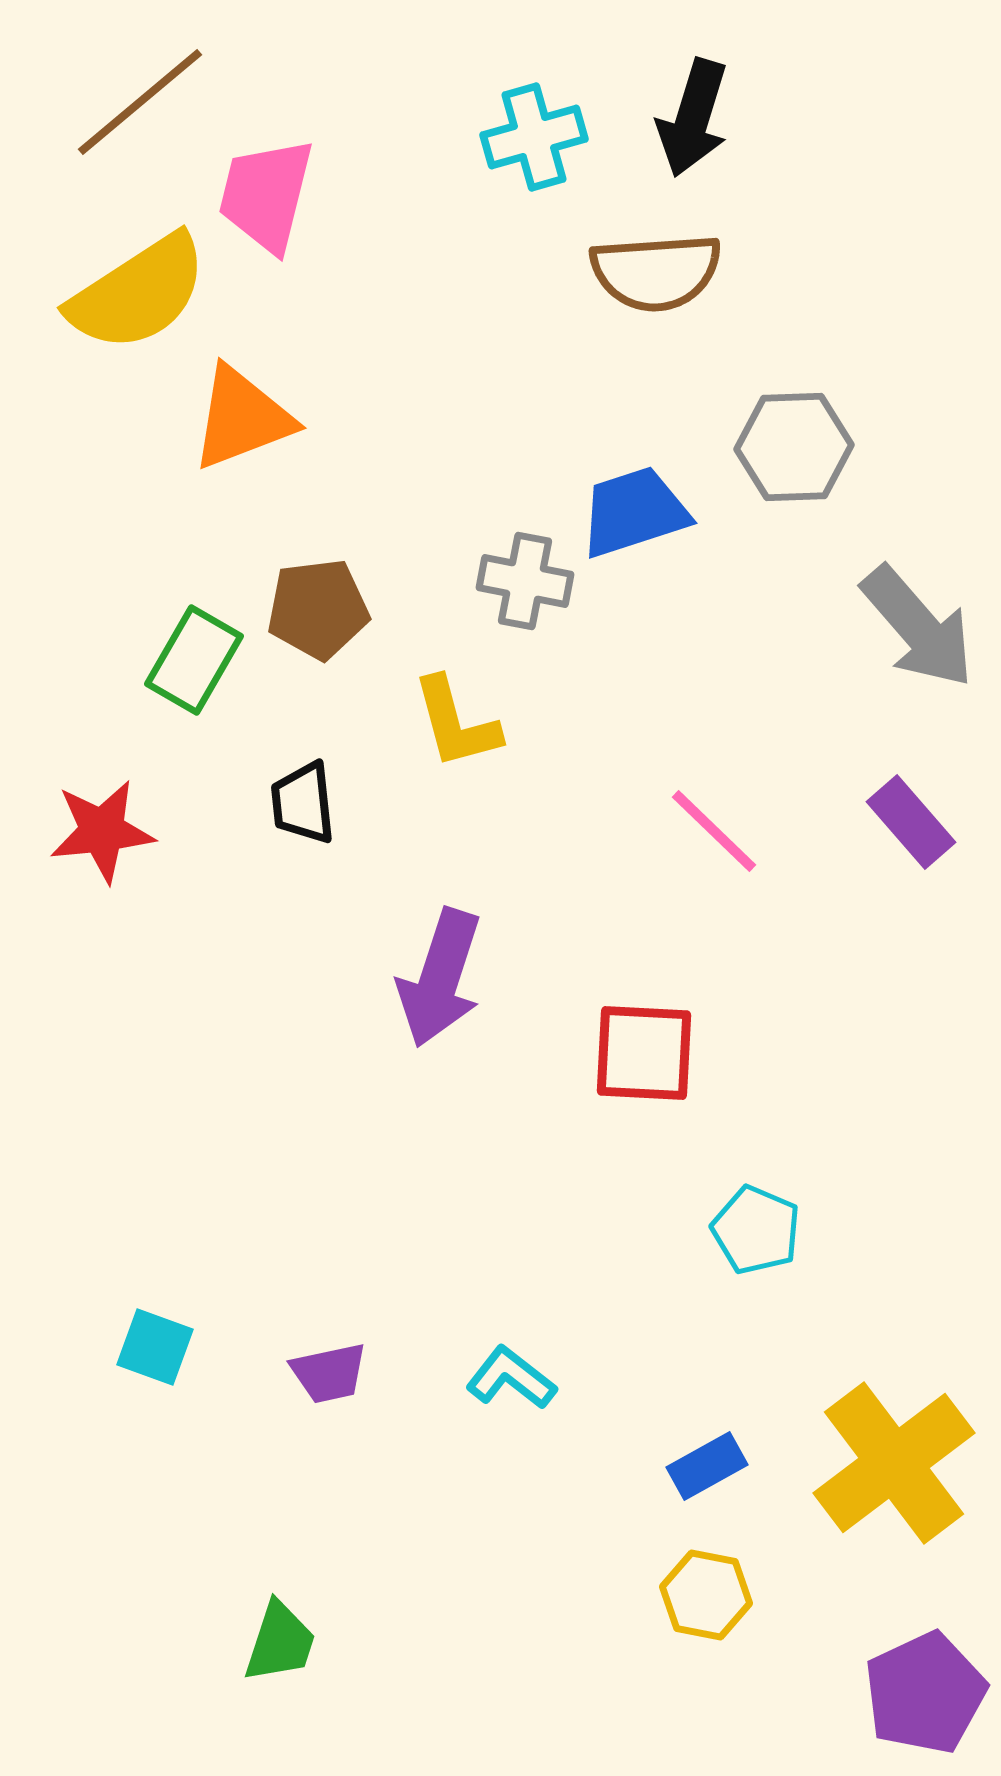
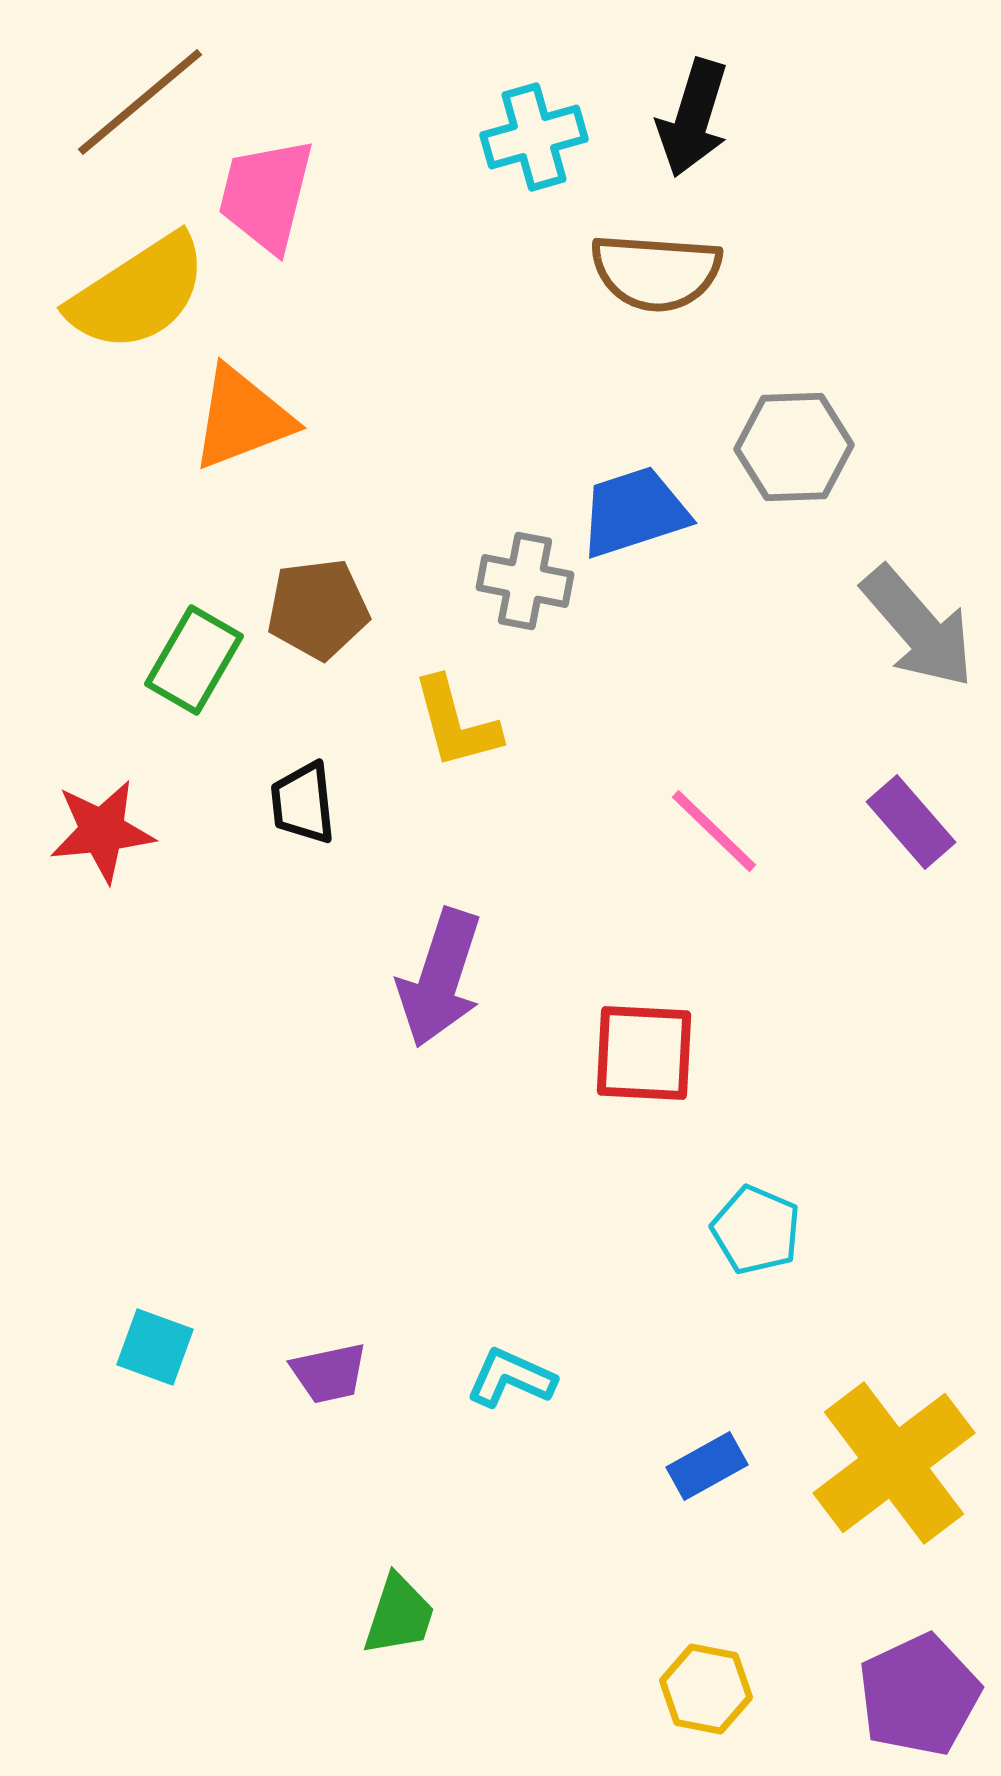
brown semicircle: rotated 8 degrees clockwise
cyan L-shape: rotated 14 degrees counterclockwise
yellow hexagon: moved 94 px down
green trapezoid: moved 119 px right, 27 px up
purple pentagon: moved 6 px left, 2 px down
